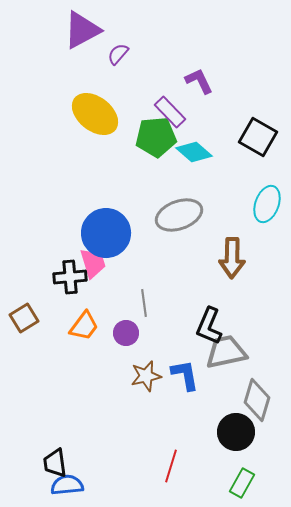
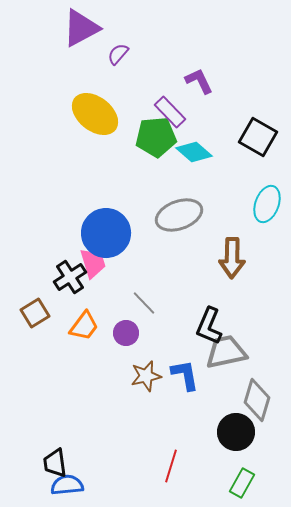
purple triangle: moved 1 px left, 2 px up
black cross: rotated 28 degrees counterclockwise
gray line: rotated 36 degrees counterclockwise
brown square: moved 11 px right, 5 px up
